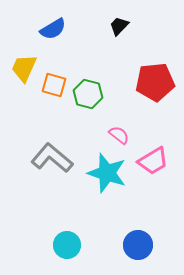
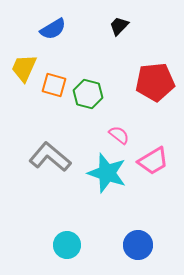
gray L-shape: moved 2 px left, 1 px up
